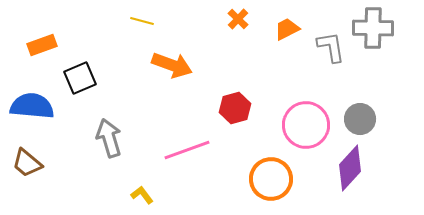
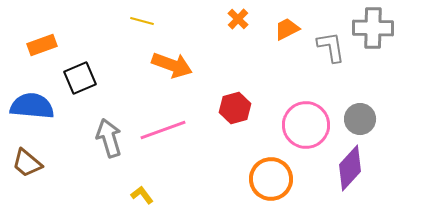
pink line: moved 24 px left, 20 px up
